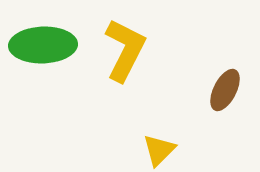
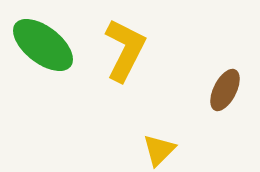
green ellipse: rotated 40 degrees clockwise
